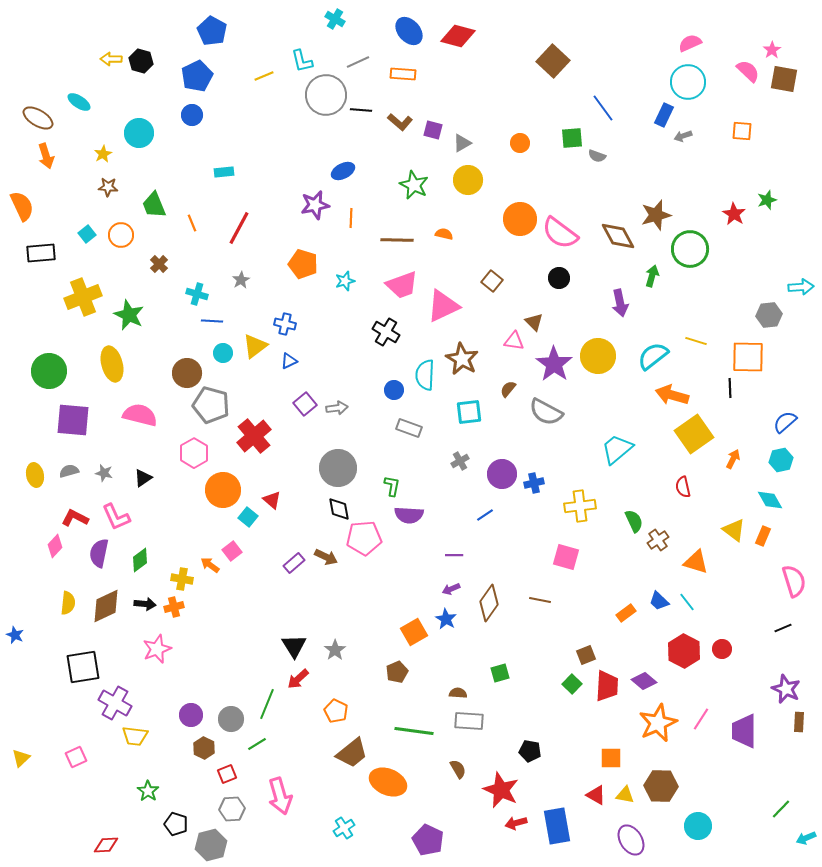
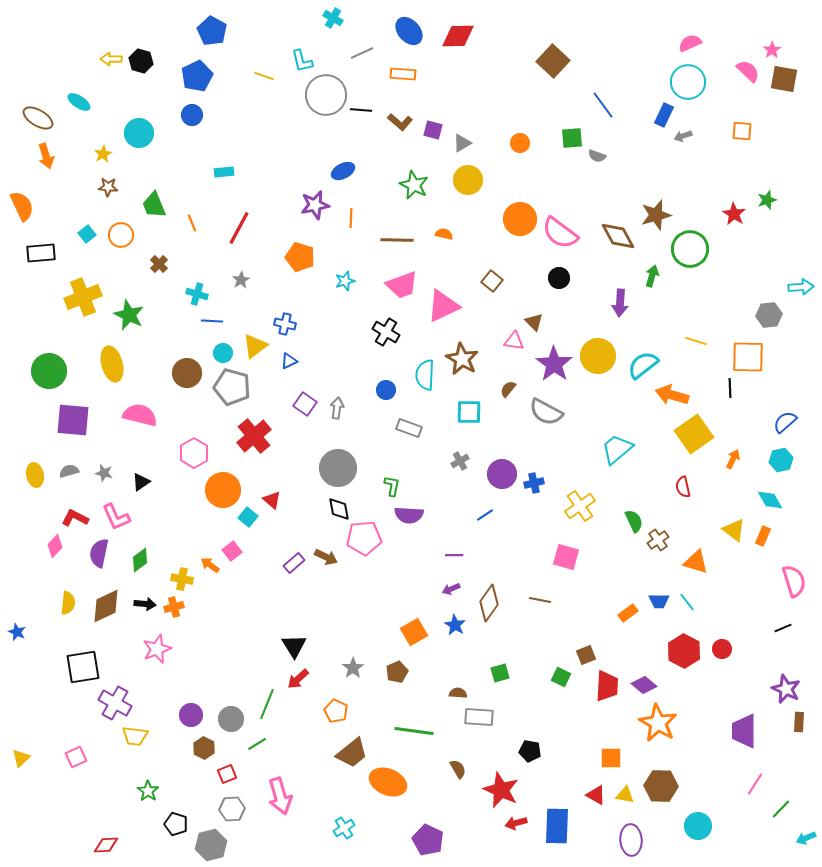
cyan cross at (335, 19): moved 2 px left, 1 px up
red diamond at (458, 36): rotated 16 degrees counterclockwise
gray line at (358, 62): moved 4 px right, 9 px up
yellow line at (264, 76): rotated 42 degrees clockwise
blue line at (603, 108): moved 3 px up
orange pentagon at (303, 264): moved 3 px left, 7 px up
purple arrow at (620, 303): rotated 16 degrees clockwise
cyan semicircle at (653, 356): moved 10 px left, 9 px down
blue circle at (394, 390): moved 8 px left
purple square at (305, 404): rotated 15 degrees counterclockwise
gray pentagon at (211, 405): moved 21 px right, 18 px up
gray arrow at (337, 408): rotated 75 degrees counterclockwise
cyan square at (469, 412): rotated 8 degrees clockwise
black triangle at (143, 478): moved 2 px left, 4 px down
yellow cross at (580, 506): rotated 28 degrees counterclockwise
blue trapezoid at (659, 601): rotated 45 degrees counterclockwise
orange rectangle at (626, 613): moved 2 px right
blue star at (446, 619): moved 9 px right, 6 px down
blue star at (15, 635): moved 2 px right, 3 px up
gray star at (335, 650): moved 18 px right, 18 px down
purple diamond at (644, 681): moved 4 px down
green square at (572, 684): moved 11 px left, 7 px up; rotated 18 degrees counterclockwise
pink line at (701, 719): moved 54 px right, 65 px down
gray rectangle at (469, 721): moved 10 px right, 4 px up
orange star at (658, 723): rotated 18 degrees counterclockwise
blue rectangle at (557, 826): rotated 12 degrees clockwise
purple ellipse at (631, 840): rotated 28 degrees clockwise
